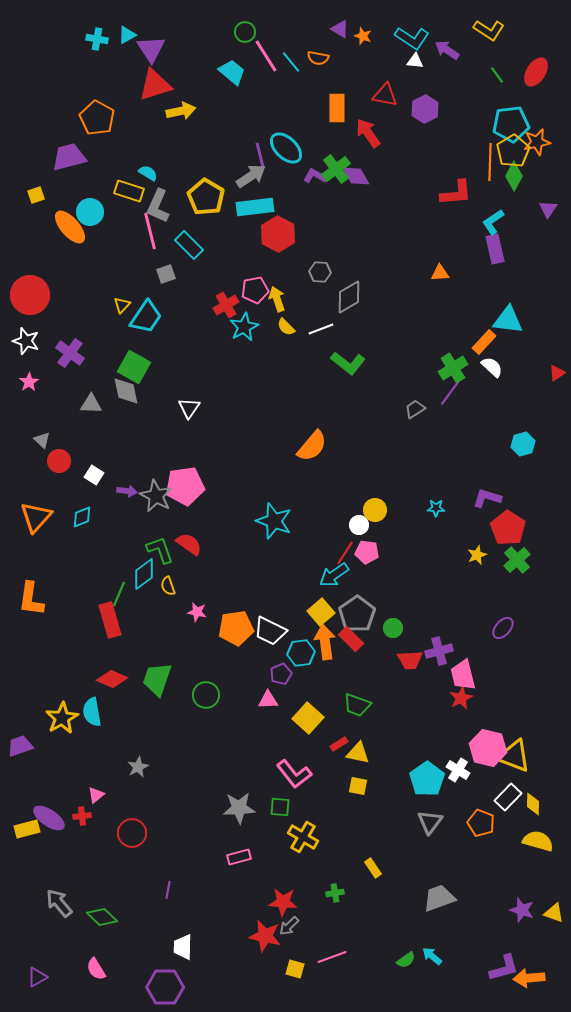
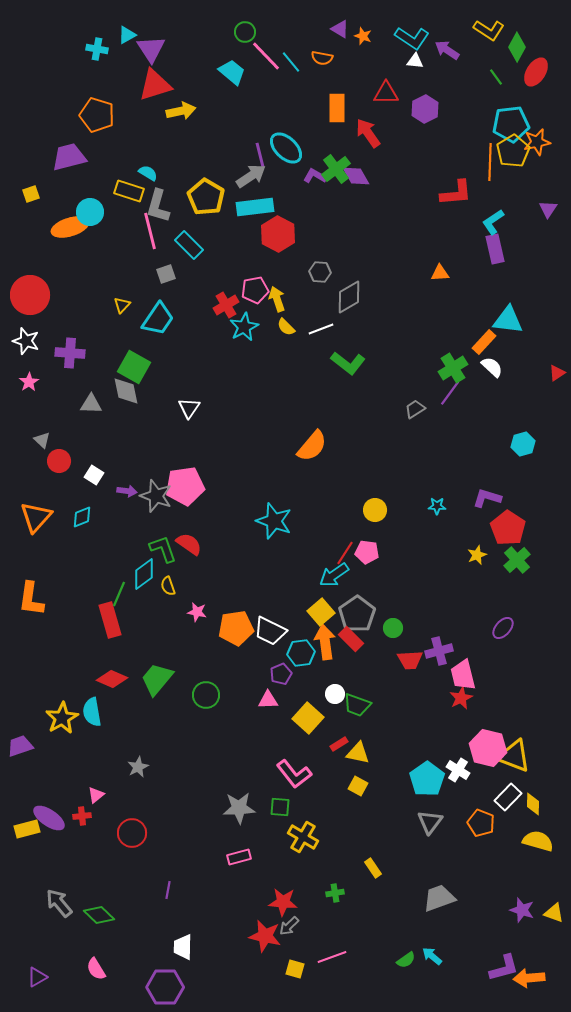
cyan cross at (97, 39): moved 10 px down
pink line at (266, 56): rotated 12 degrees counterclockwise
orange semicircle at (318, 58): moved 4 px right
green line at (497, 75): moved 1 px left, 2 px down
red triangle at (385, 95): moved 1 px right, 2 px up; rotated 12 degrees counterclockwise
orange pentagon at (97, 118): moved 3 px up; rotated 12 degrees counterclockwise
green diamond at (514, 176): moved 3 px right, 129 px up
yellow square at (36, 195): moved 5 px left, 1 px up
gray L-shape at (158, 206): rotated 8 degrees counterclockwise
orange ellipse at (70, 227): rotated 66 degrees counterclockwise
cyan trapezoid at (146, 317): moved 12 px right, 2 px down
purple cross at (70, 353): rotated 32 degrees counterclockwise
gray star at (156, 496): rotated 8 degrees counterclockwise
cyan star at (436, 508): moved 1 px right, 2 px up
white circle at (359, 525): moved 24 px left, 169 px down
green L-shape at (160, 550): moved 3 px right, 1 px up
green trapezoid at (157, 679): rotated 21 degrees clockwise
yellow square at (358, 786): rotated 18 degrees clockwise
green diamond at (102, 917): moved 3 px left, 2 px up
